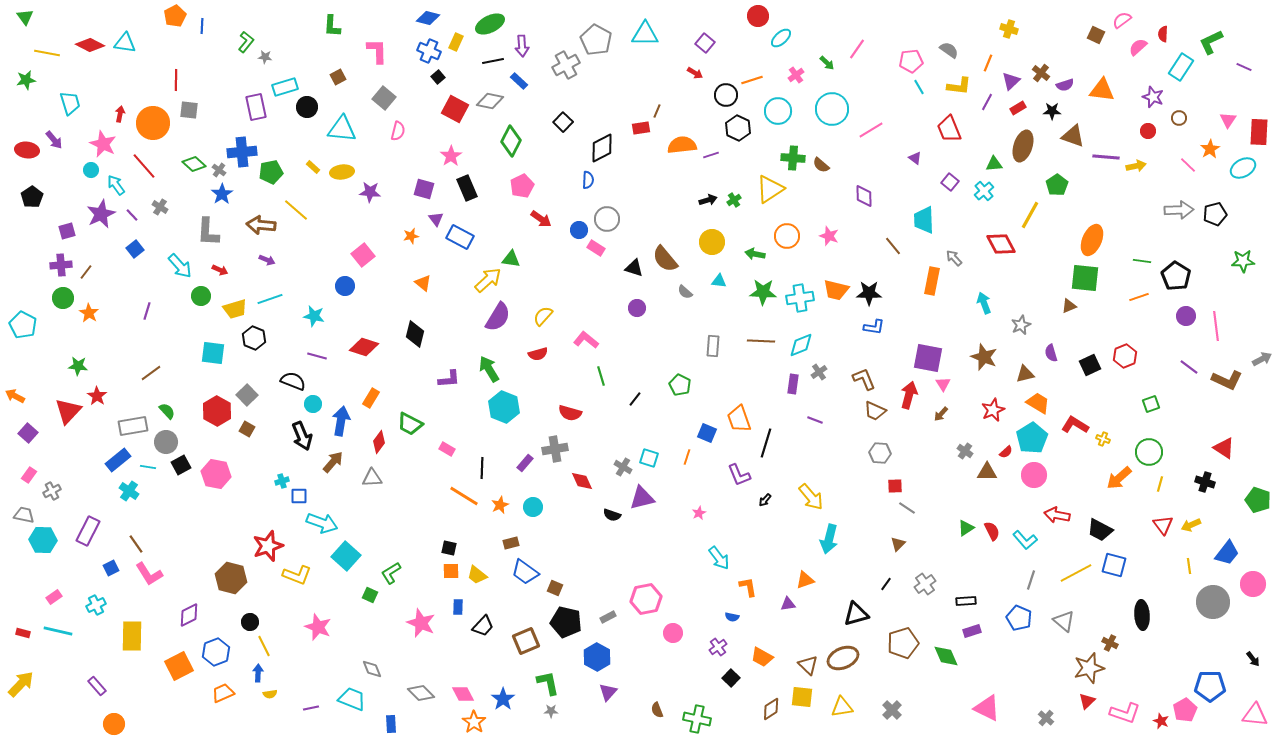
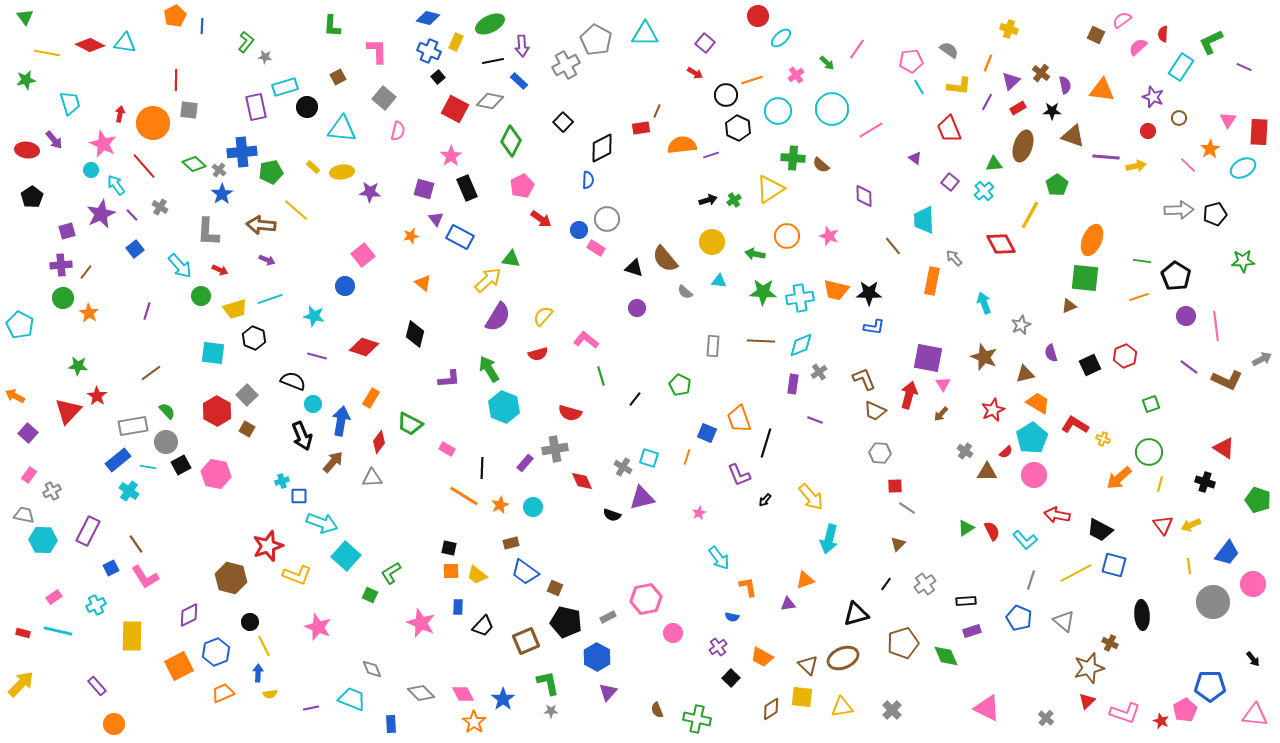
purple semicircle at (1065, 85): rotated 84 degrees counterclockwise
cyan pentagon at (23, 325): moved 3 px left
pink L-shape at (149, 574): moved 4 px left, 3 px down
